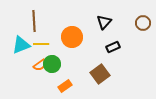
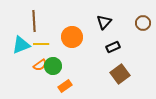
green circle: moved 1 px right, 2 px down
brown square: moved 20 px right
